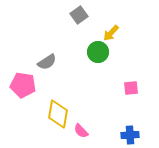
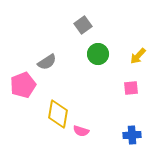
gray square: moved 4 px right, 10 px down
yellow arrow: moved 27 px right, 23 px down
green circle: moved 2 px down
pink pentagon: rotated 30 degrees counterclockwise
pink semicircle: rotated 28 degrees counterclockwise
blue cross: moved 2 px right
